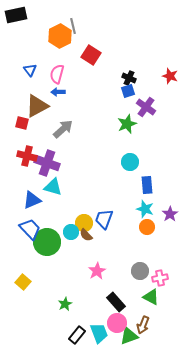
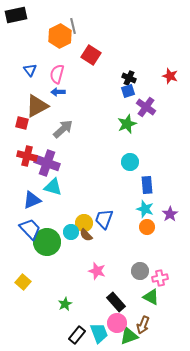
pink star at (97, 271): rotated 24 degrees counterclockwise
